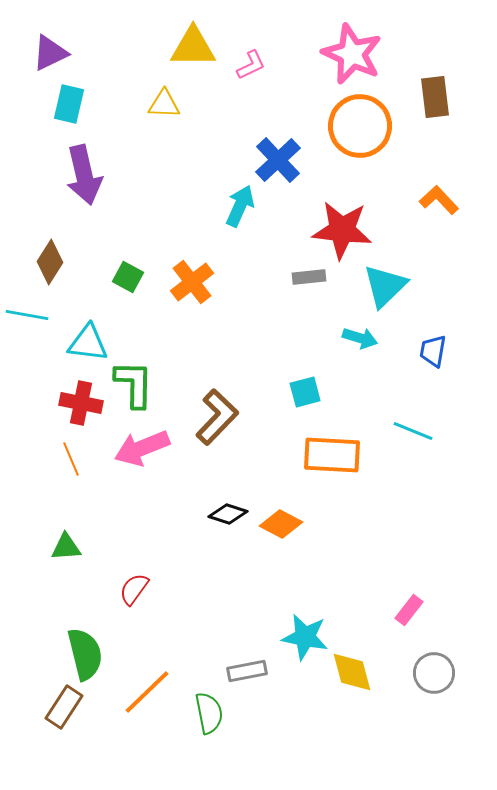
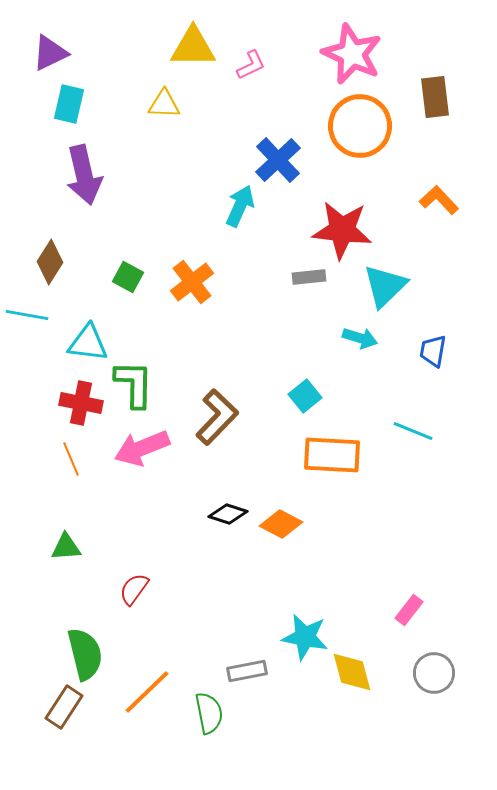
cyan square at (305, 392): moved 4 px down; rotated 24 degrees counterclockwise
